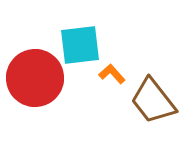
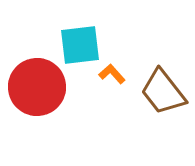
red circle: moved 2 px right, 9 px down
brown trapezoid: moved 10 px right, 9 px up
